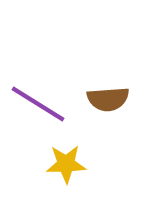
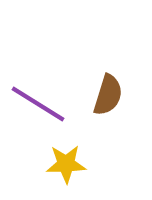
brown semicircle: moved 4 px up; rotated 69 degrees counterclockwise
